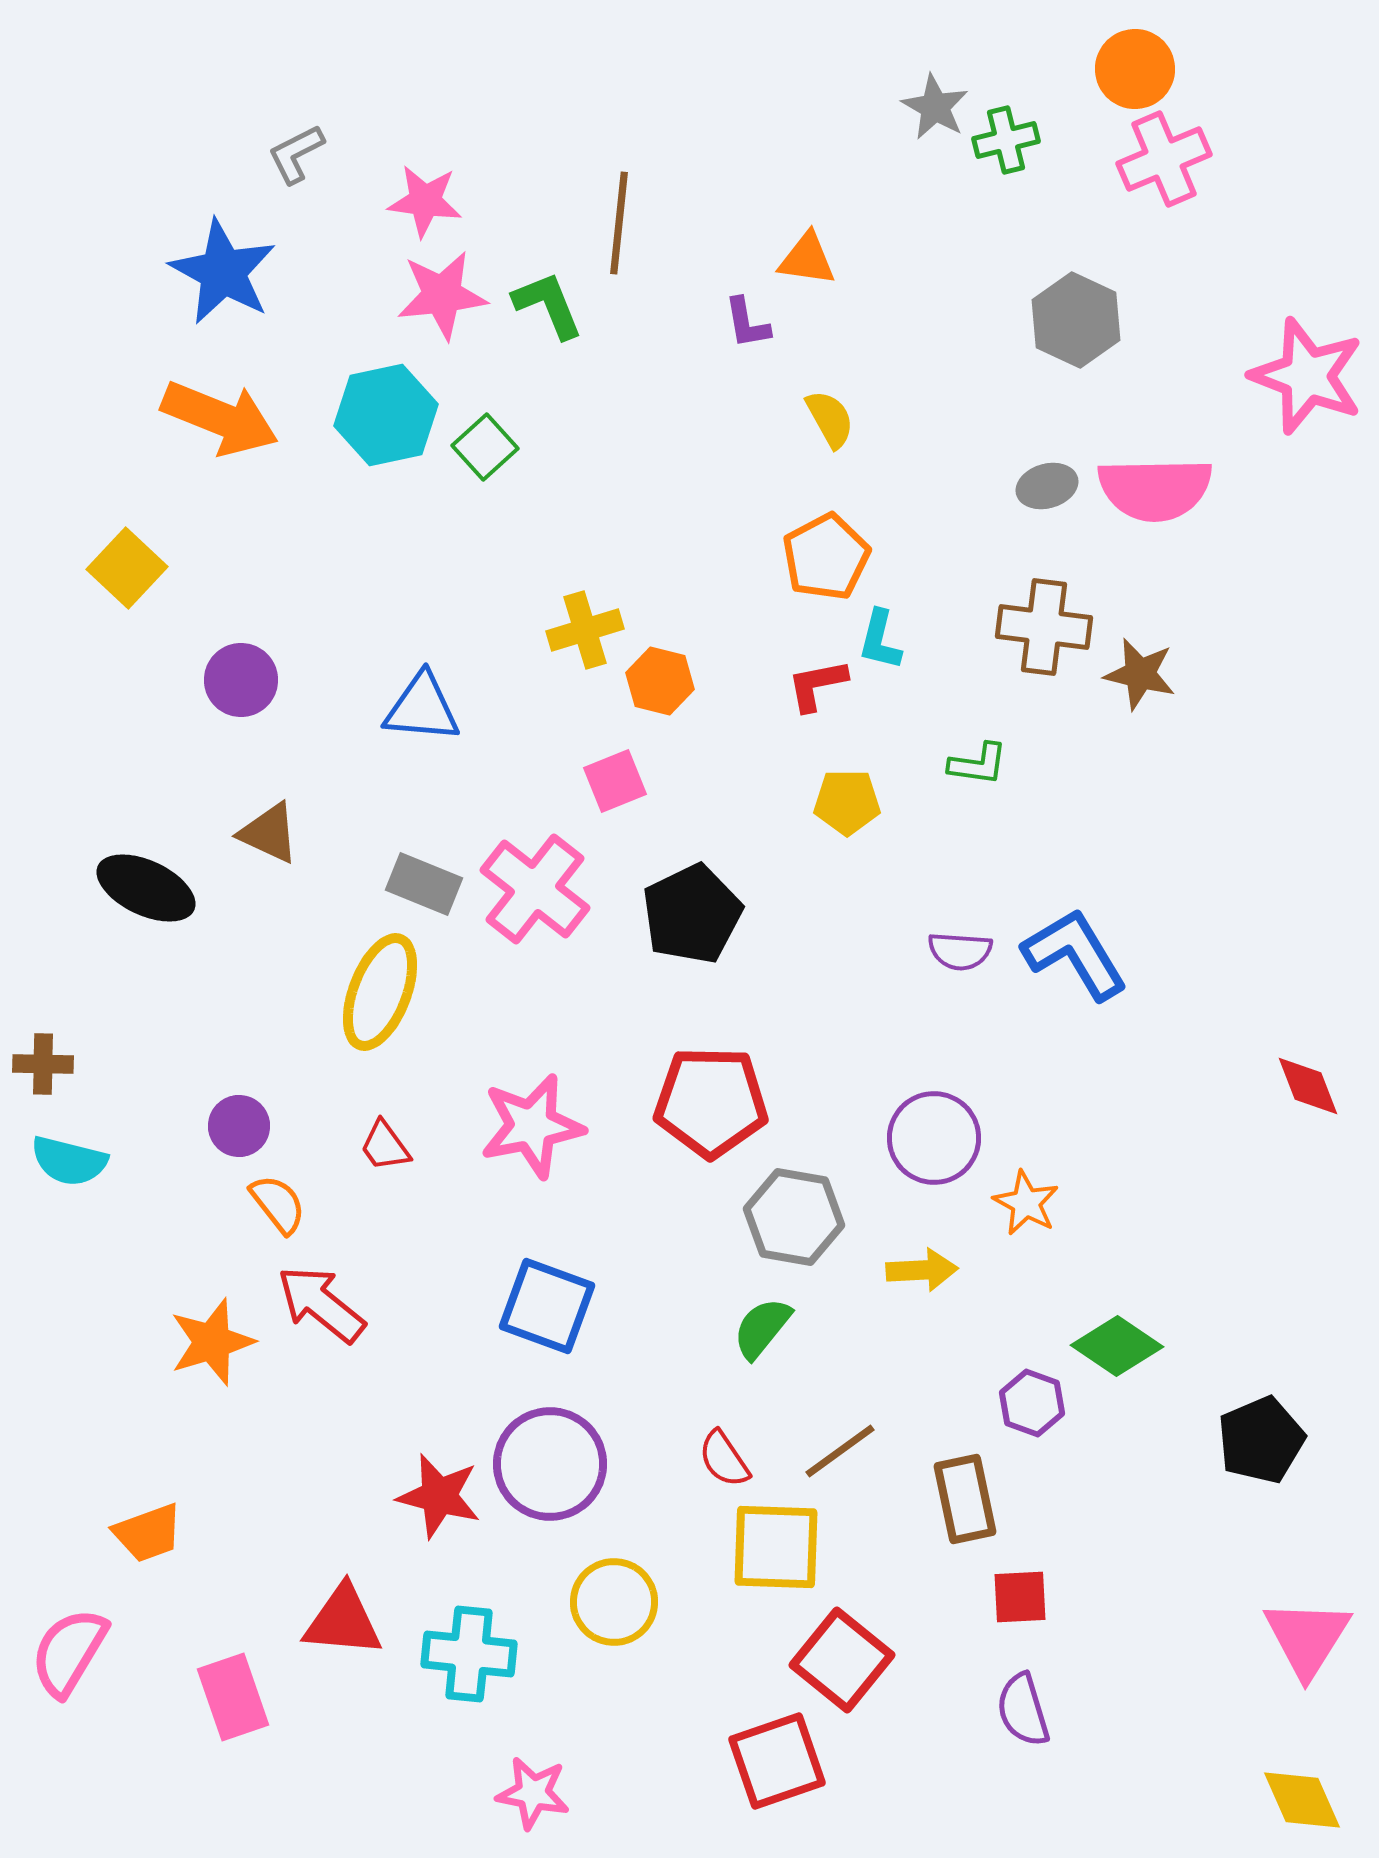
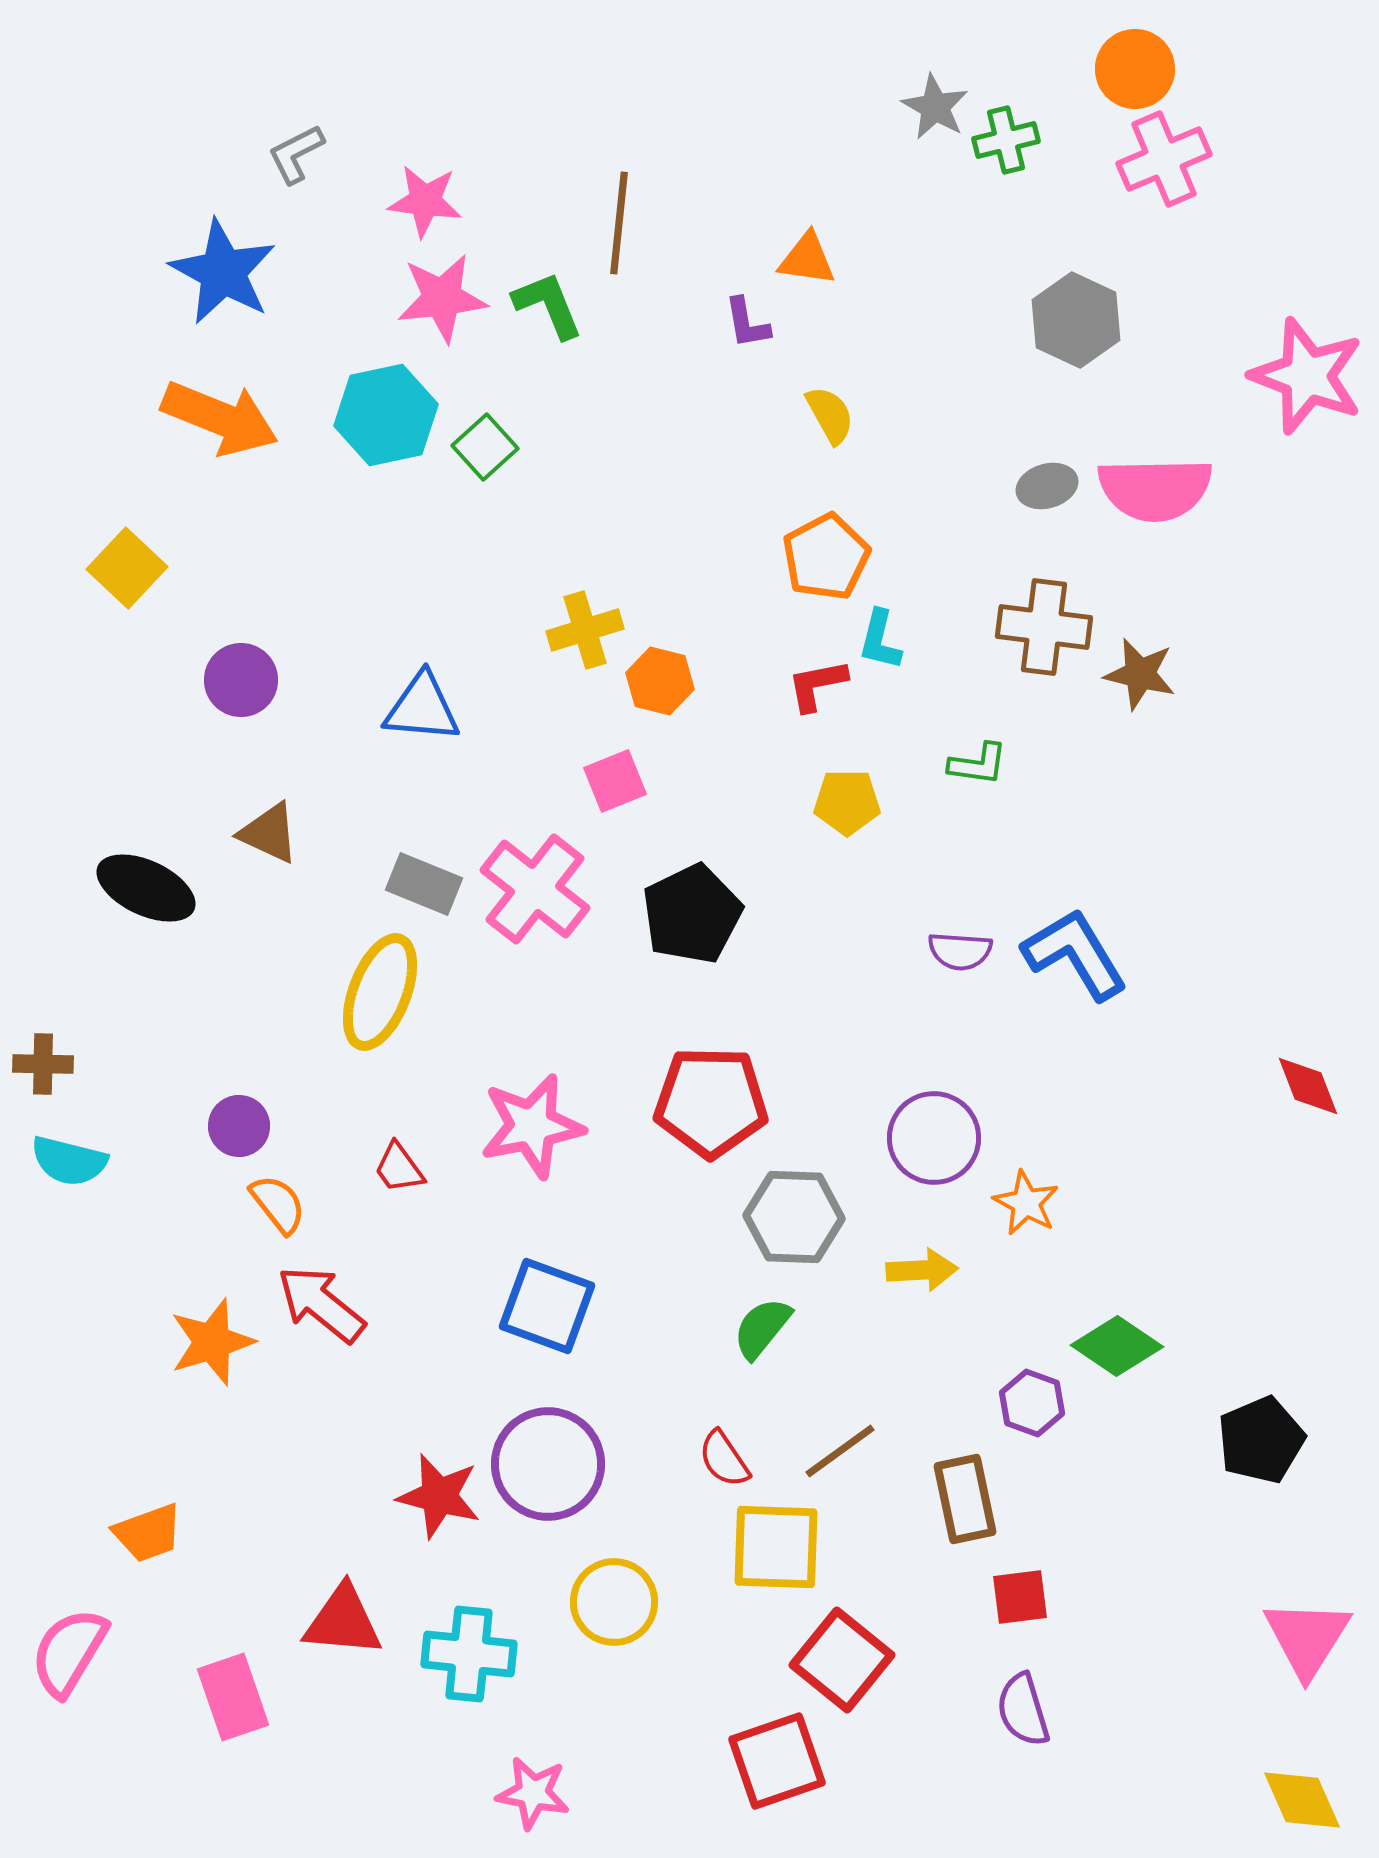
pink star at (442, 295): moved 3 px down
yellow semicircle at (830, 419): moved 4 px up
red trapezoid at (385, 1146): moved 14 px right, 22 px down
gray hexagon at (794, 1217): rotated 8 degrees counterclockwise
purple circle at (550, 1464): moved 2 px left
red square at (1020, 1597): rotated 4 degrees counterclockwise
